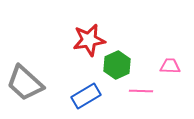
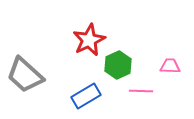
red star: rotated 16 degrees counterclockwise
green hexagon: moved 1 px right
gray trapezoid: moved 8 px up
